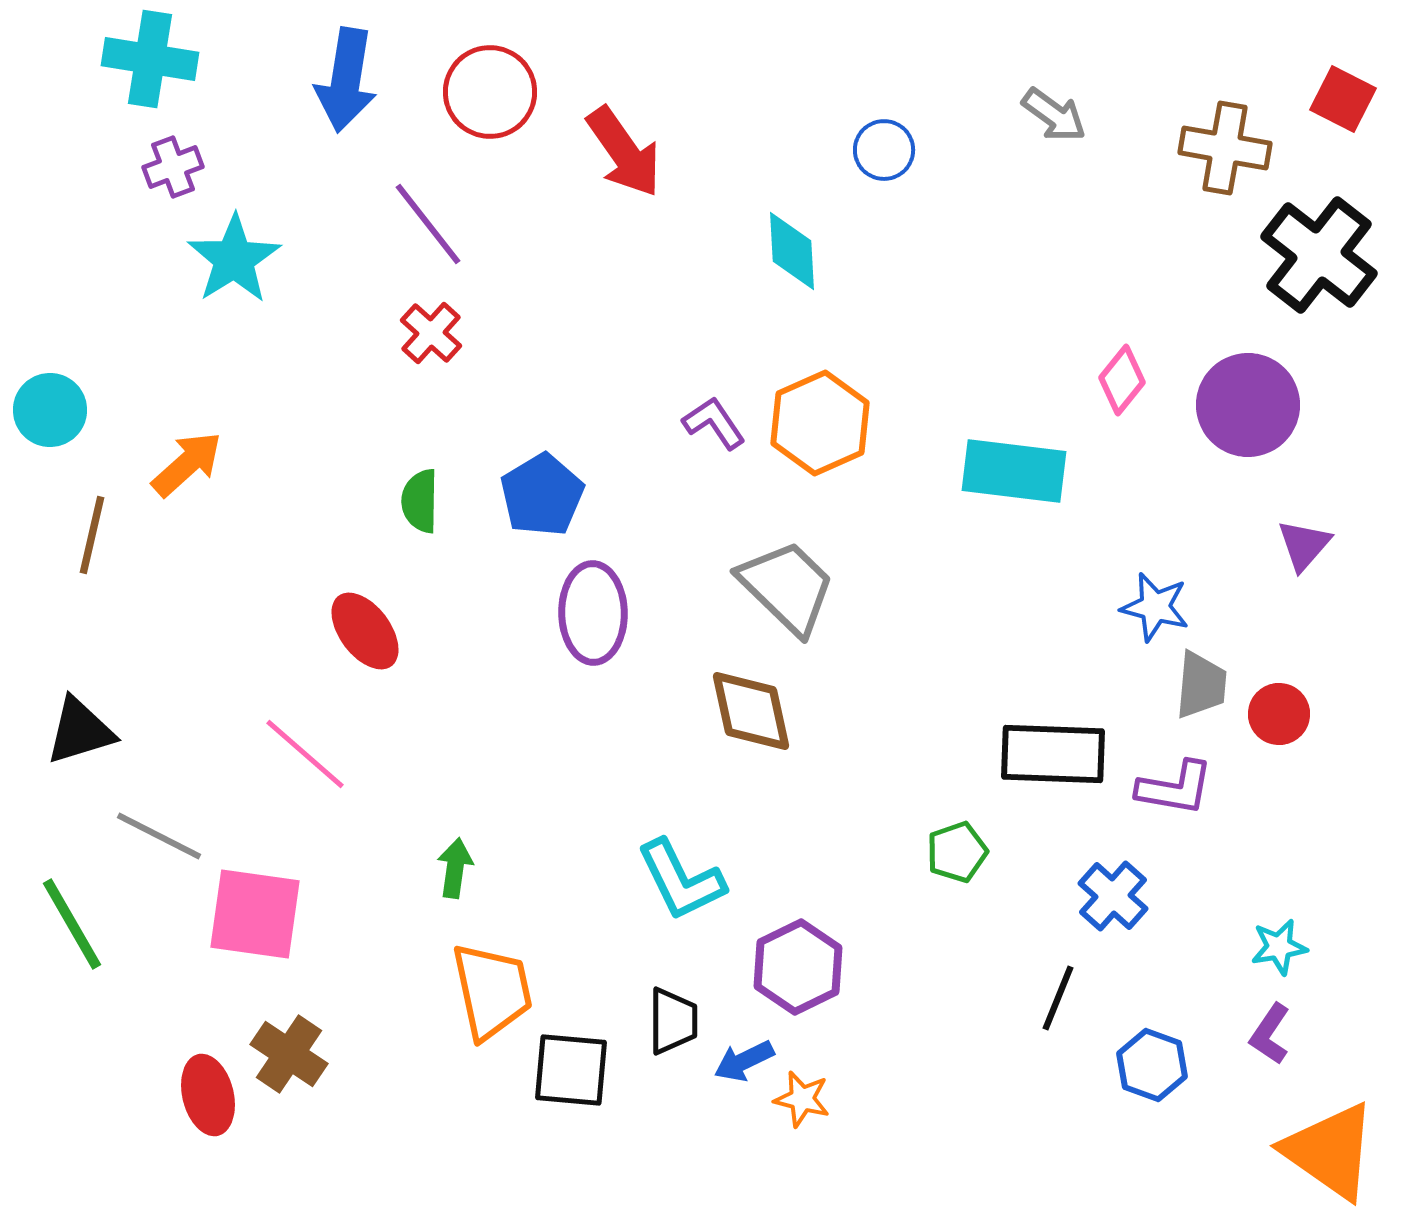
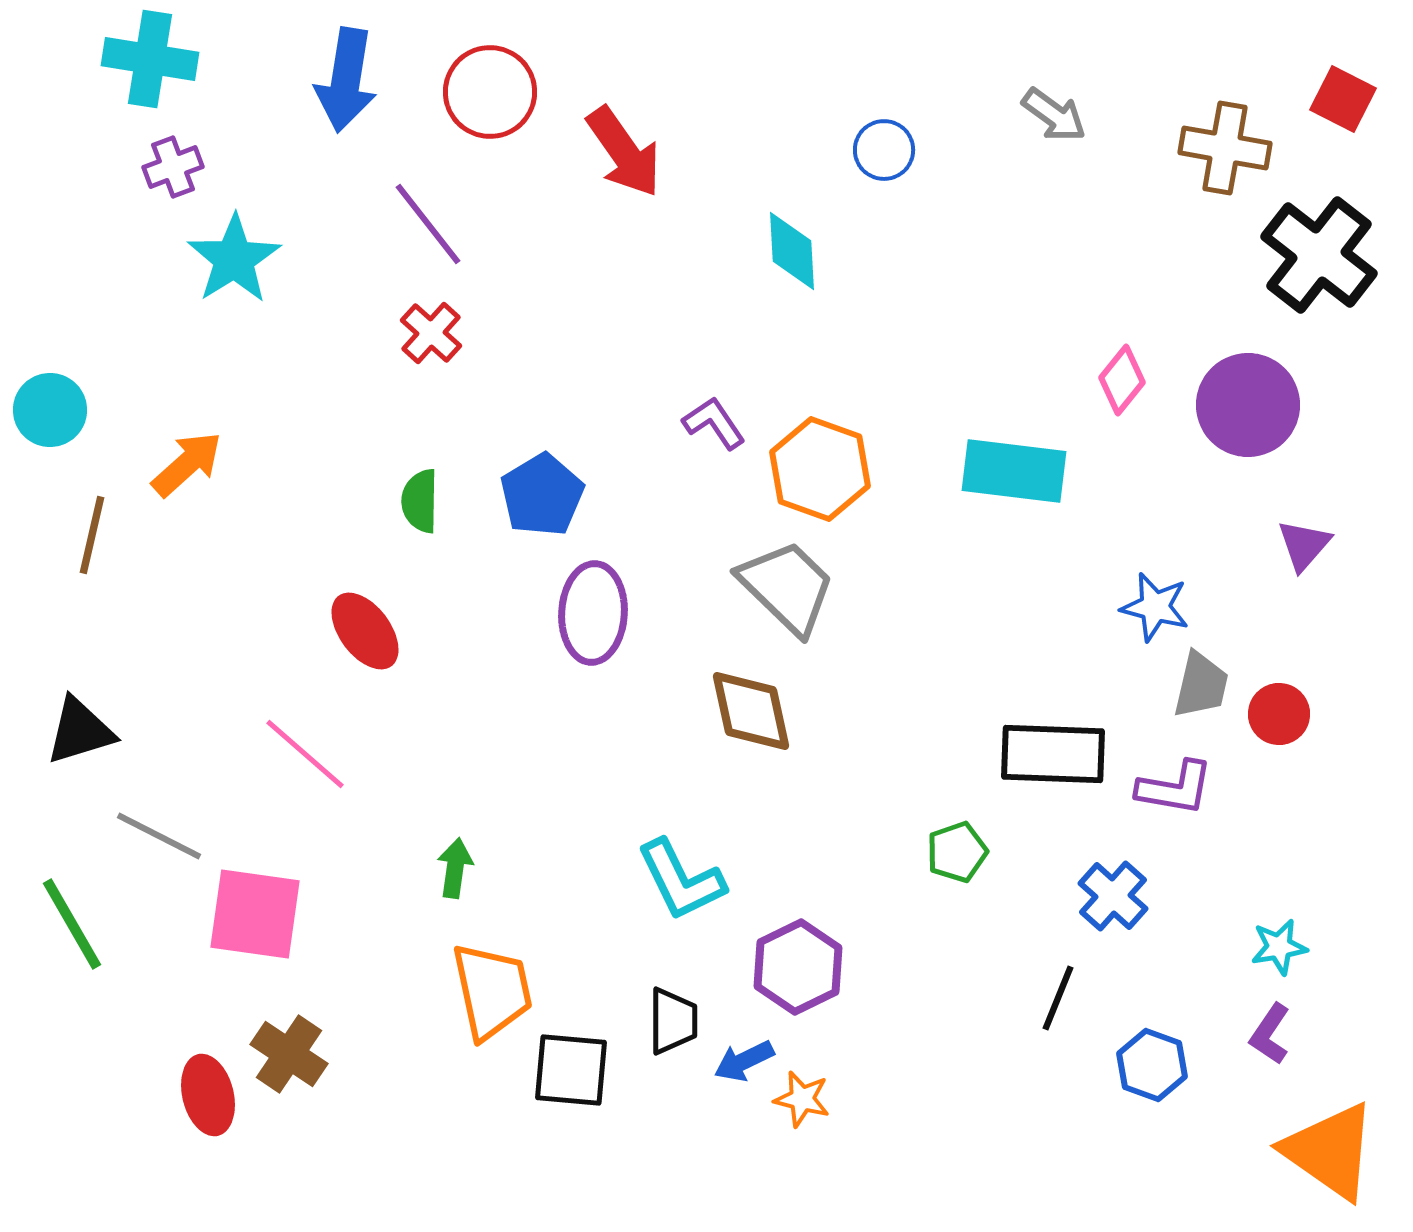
orange hexagon at (820, 423): moved 46 px down; rotated 16 degrees counterclockwise
purple ellipse at (593, 613): rotated 4 degrees clockwise
gray trapezoid at (1201, 685): rotated 8 degrees clockwise
